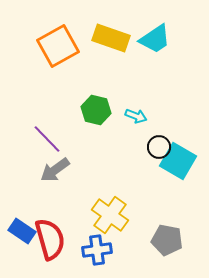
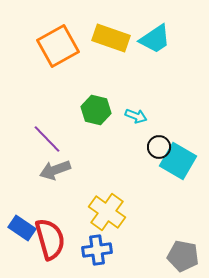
gray arrow: rotated 16 degrees clockwise
yellow cross: moved 3 px left, 3 px up
blue rectangle: moved 3 px up
gray pentagon: moved 16 px right, 16 px down
